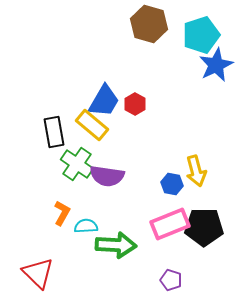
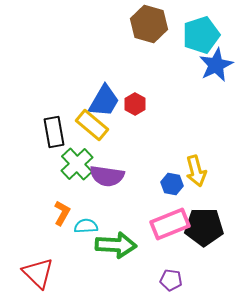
green cross: rotated 12 degrees clockwise
purple pentagon: rotated 10 degrees counterclockwise
